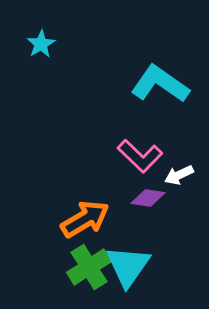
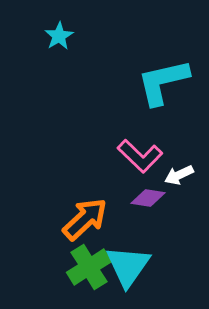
cyan star: moved 18 px right, 8 px up
cyan L-shape: moved 3 px right, 2 px up; rotated 48 degrees counterclockwise
orange arrow: rotated 12 degrees counterclockwise
